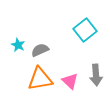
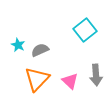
orange triangle: moved 3 px left; rotated 36 degrees counterclockwise
